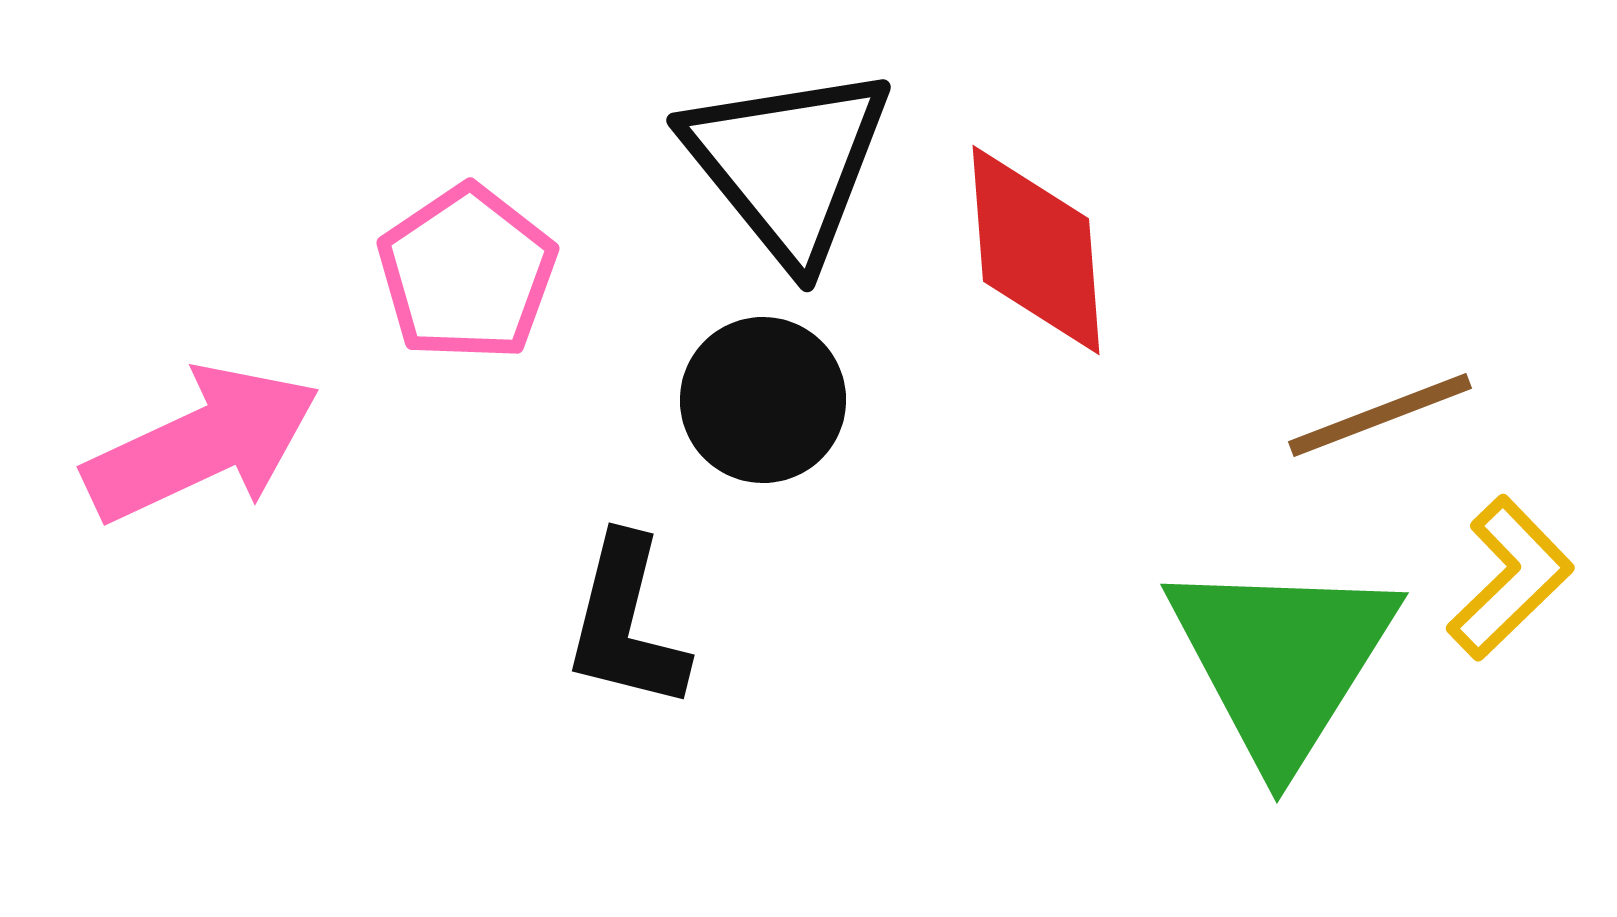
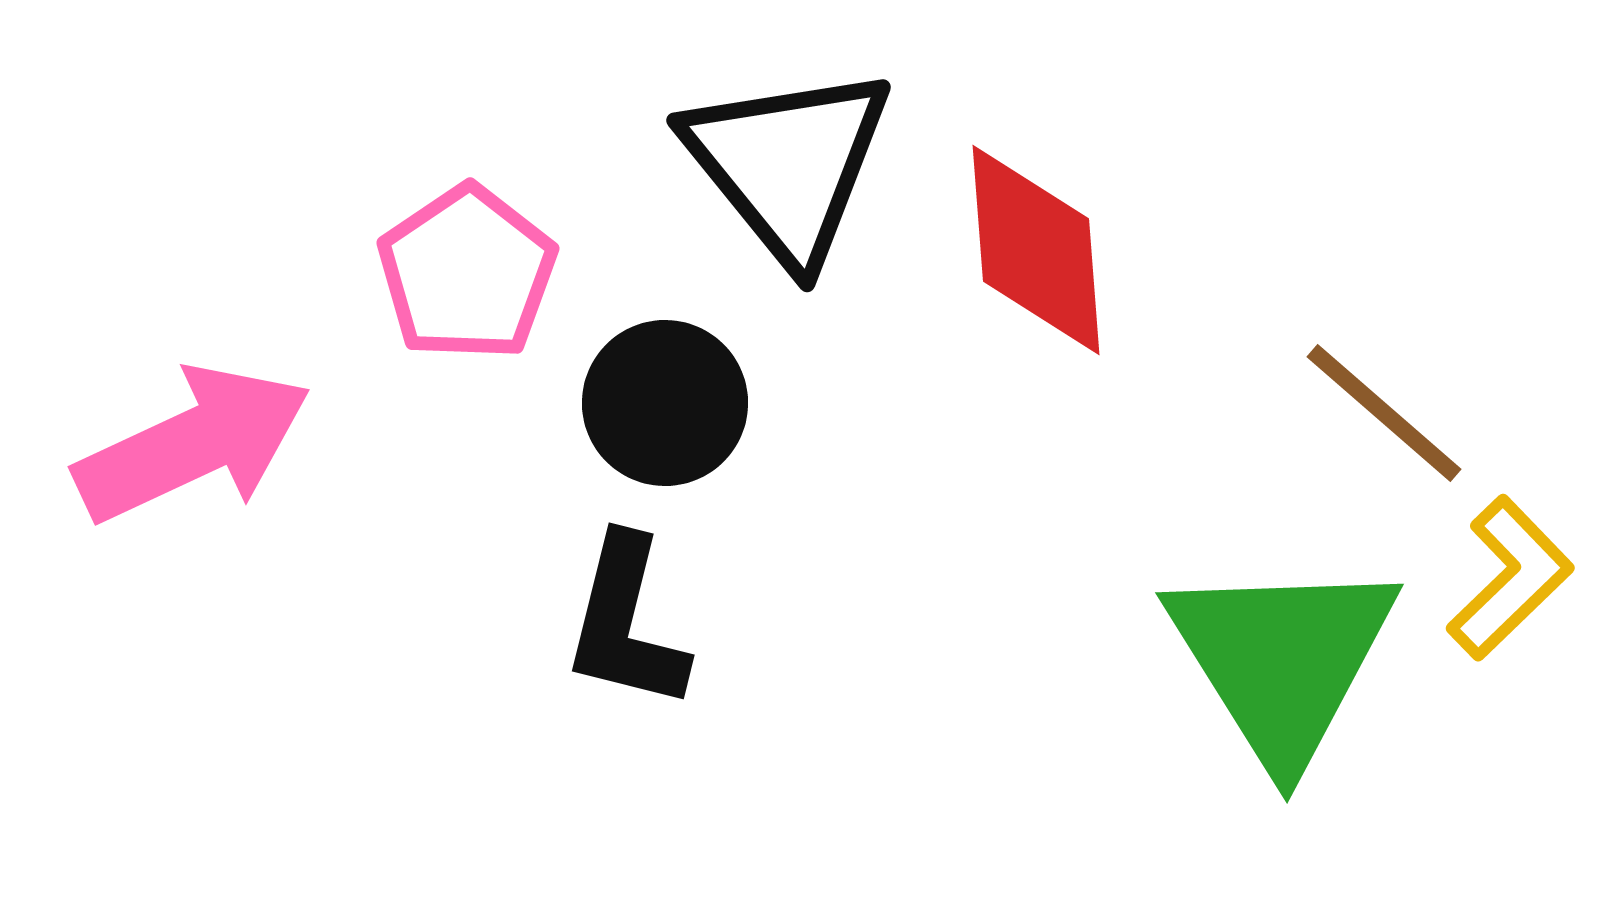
black circle: moved 98 px left, 3 px down
brown line: moved 4 px right, 2 px up; rotated 62 degrees clockwise
pink arrow: moved 9 px left
green triangle: rotated 4 degrees counterclockwise
